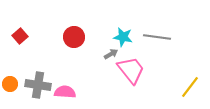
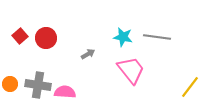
red circle: moved 28 px left, 1 px down
gray arrow: moved 23 px left
